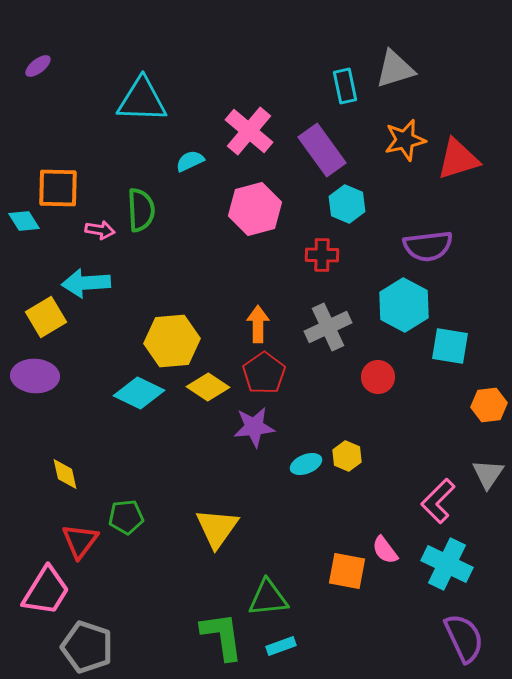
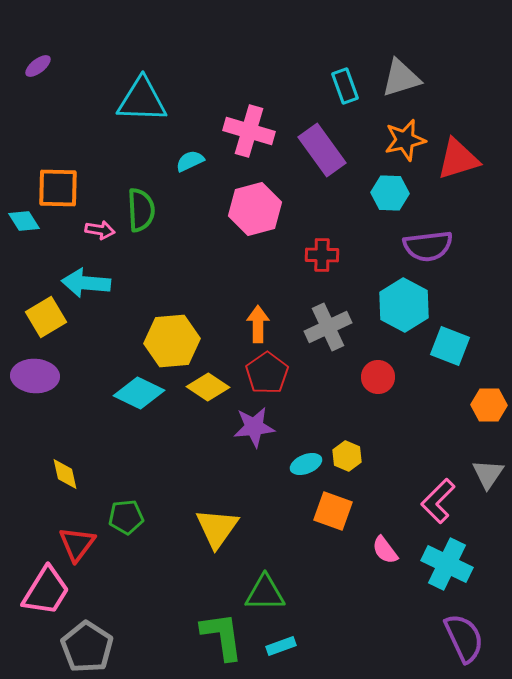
gray triangle at (395, 69): moved 6 px right, 9 px down
cyan rectangle at (345, 86): rotated 8 degrees counterclockwise
pink cross at (249, 131): rotated 24 degrees counterclockwise
cyan hexagon at (347, 204): moved 43 px right, 11 px up; rotated 21 degrees counterclockwise
cyan arrow at (86, 283): rotated 9 degrees clockwise
cyan square at (450, 346): rotated 12 degrees clockwise
red pentagon at (264, 373): moved 3 px right
orange hexagon at (489, 405): rotated 8 degrees clockwise
red triangle at (80, 541): moved 3 px left, 3 px down
orange square at (347, 571): moved 14 px left, 60 px up; rotated 9 degrees clockwise
green triangle at (268, 598): moved 3 px left, 5 px up; rotated 6 degrees clockwise
gray pentagon at (87, 647): rotated 15 degrees clockwise
